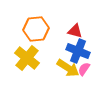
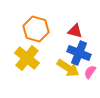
orange hexagon: rotated 20 degrees clockwise
blue cross: moved 1 px right, 2 px down
pink semicircle: moved 6 px right, 3 px down
